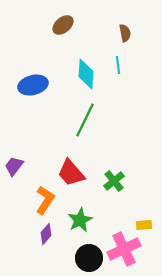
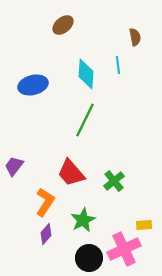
brown semicircle: moved 10 px right, 4 px down
orange L-shape: moved 2 px down
green star: moved 3 px right
